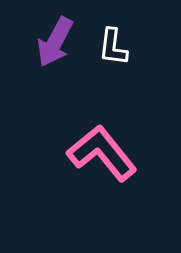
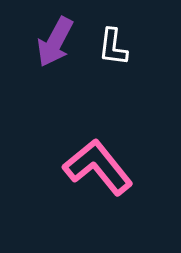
pink L-shape: moved 4 px left, 14 px down
